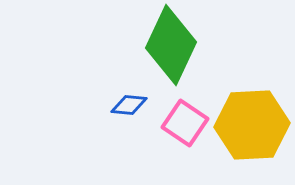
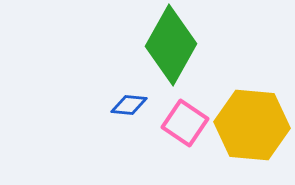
green diamond: rotated 4 degrees clockwise
yellow hexagon: rotated 8 degrees clockwise
